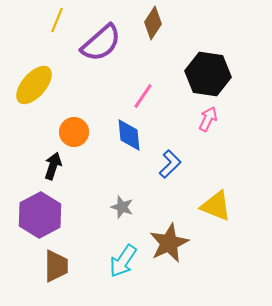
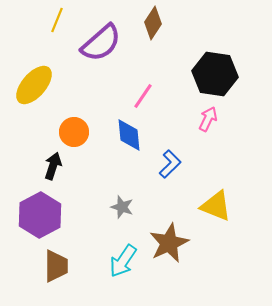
black hexagon: moved 7 px right
